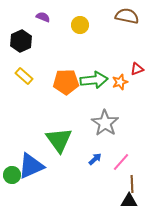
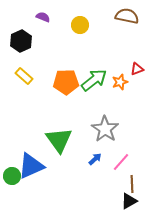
green arrow: rotated 32 degrees counterclockwise
gray star: moved 6 px down
green circle: moved 1 px down
black triangle: rotated 30 degrees counterclockwise
